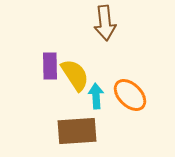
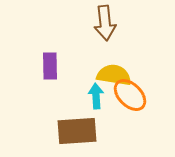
yellow semicircle: moved 39 px right; rotated 48 degrees counterclockwise
